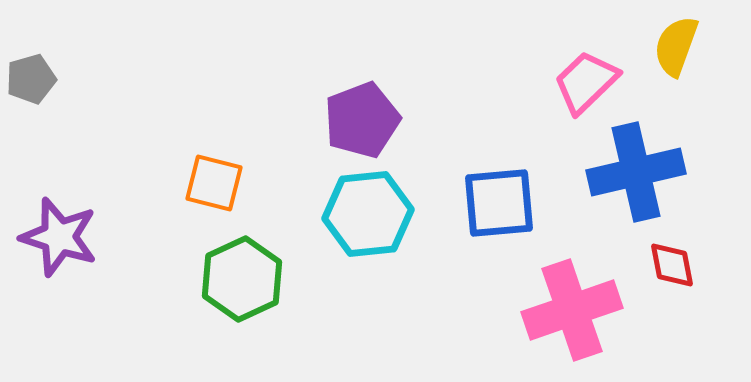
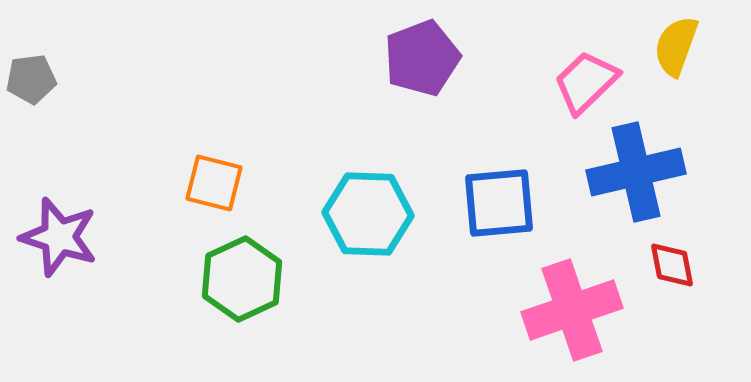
gray pentagon: rotated 9 degrees clockwise
purple pentagon: moved 60 px right, 62 px up
cyan hexagon: rotated 8 degrees clockwise
